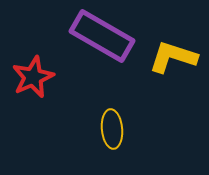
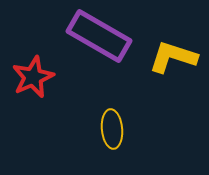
purple rectangle: moved 3 px left
